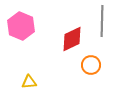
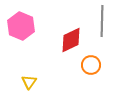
red diamond: moved 1 px left, 1 px down
yellow triangle: rotated 49 degrees counterclockwise
